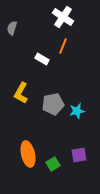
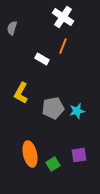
gray pentagon: moved 4 px down
orange ellipse: moved 2 px right
